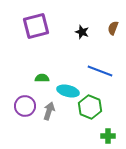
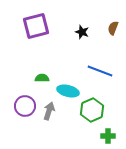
green hexagon: moved 2 px right, 3 px down; rotated 15 degrees clockwise
